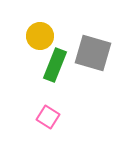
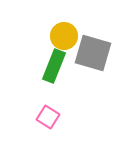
yellow circle: moved 24 px right
green rectangle: moved 1 px left, 1 px down
